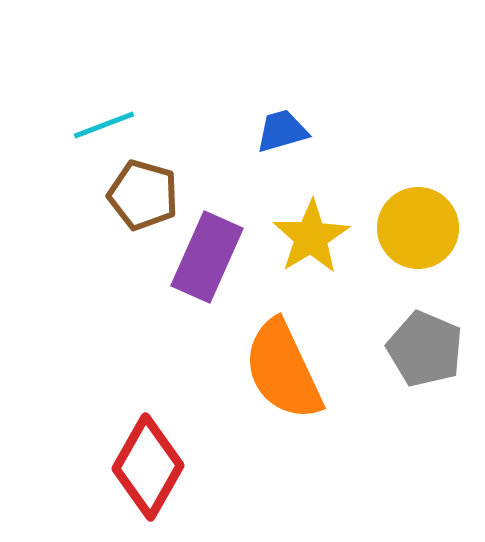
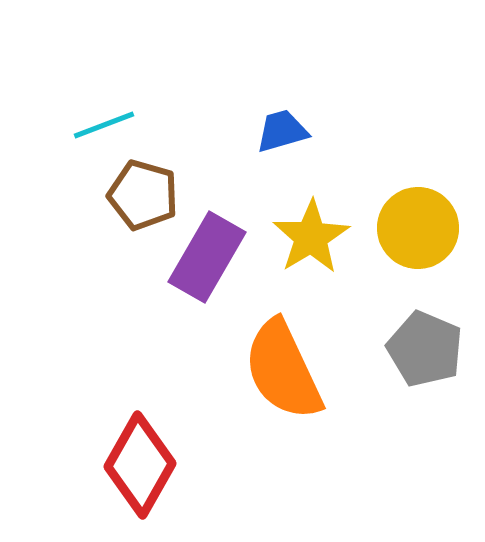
purple rectangle: rotated 6 degrees clockwise
red diamond: moved 8 px left, 2 px up
